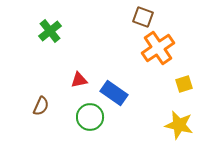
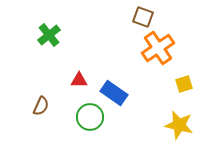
green cross: moved 1 px left, 4 px down
red triangle: rotated 12 degrees clockwise
